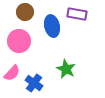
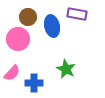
brown circle: moved 3 px right, 5 px down
pink circle: moved 1 px left, 2 px up
blue cross: rotated 36 degrees counterclockwise
